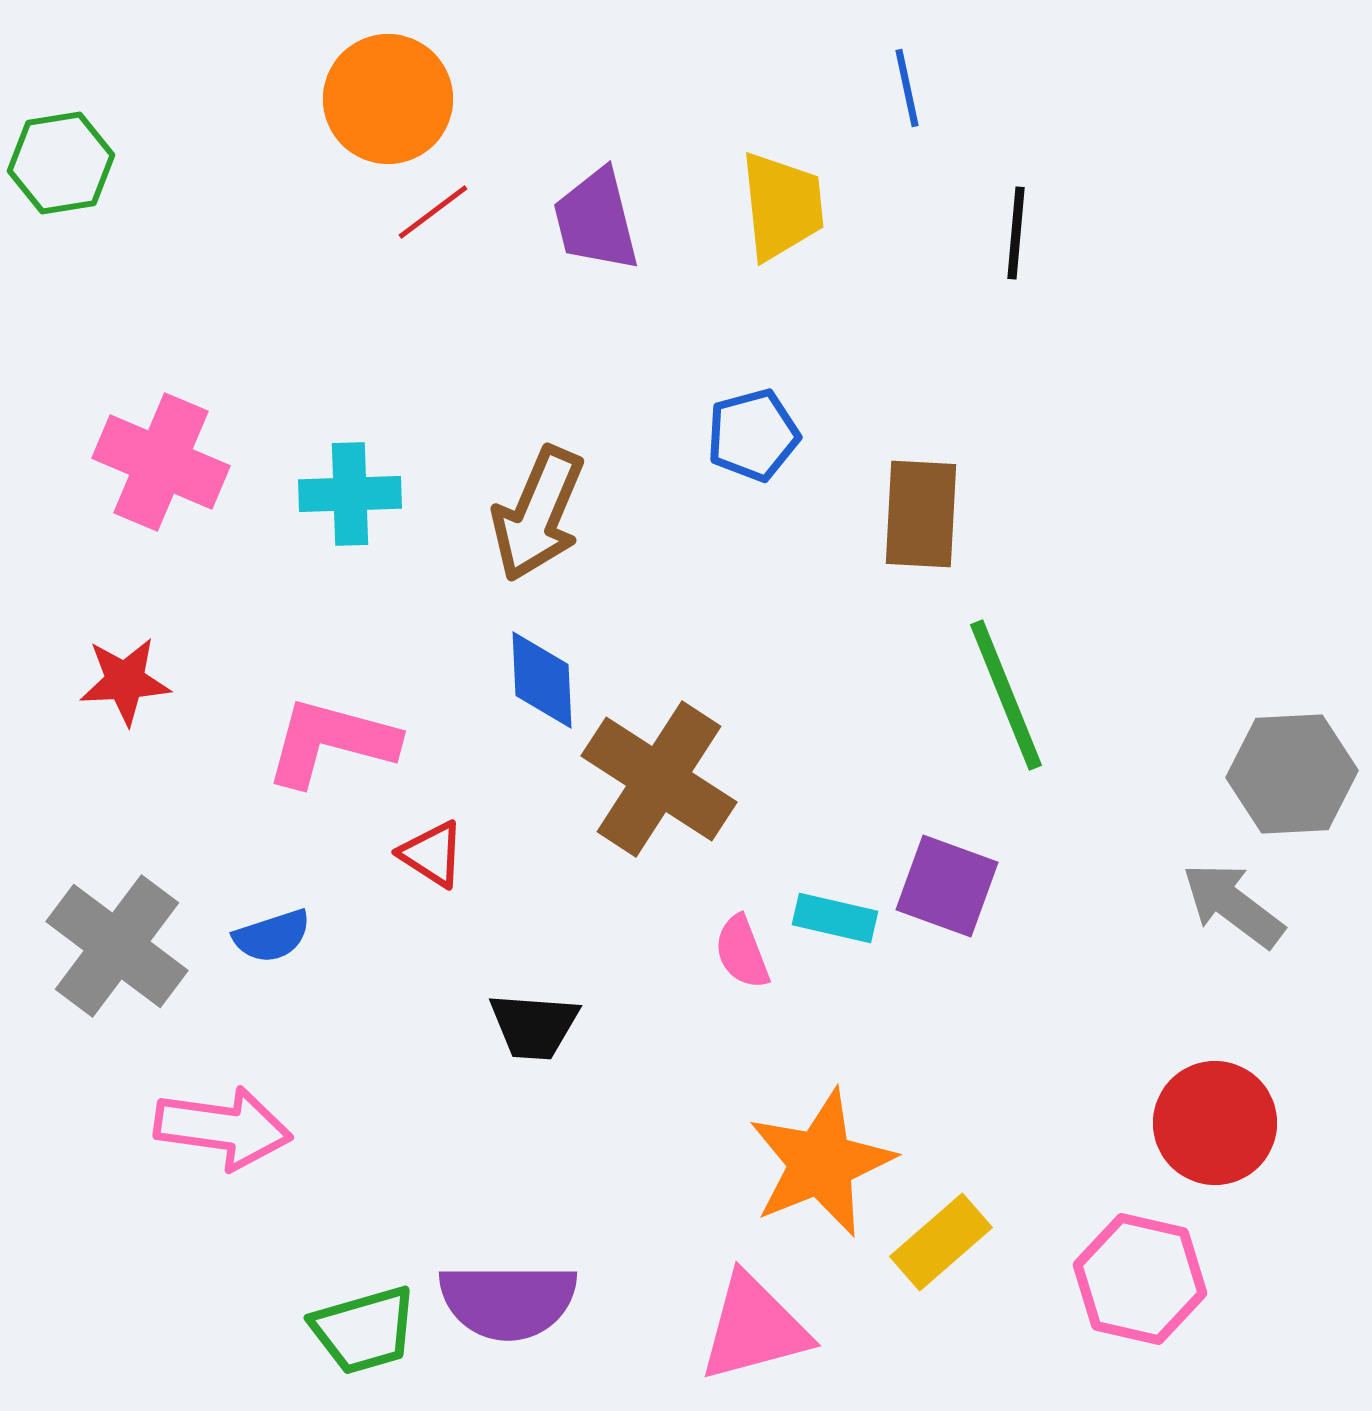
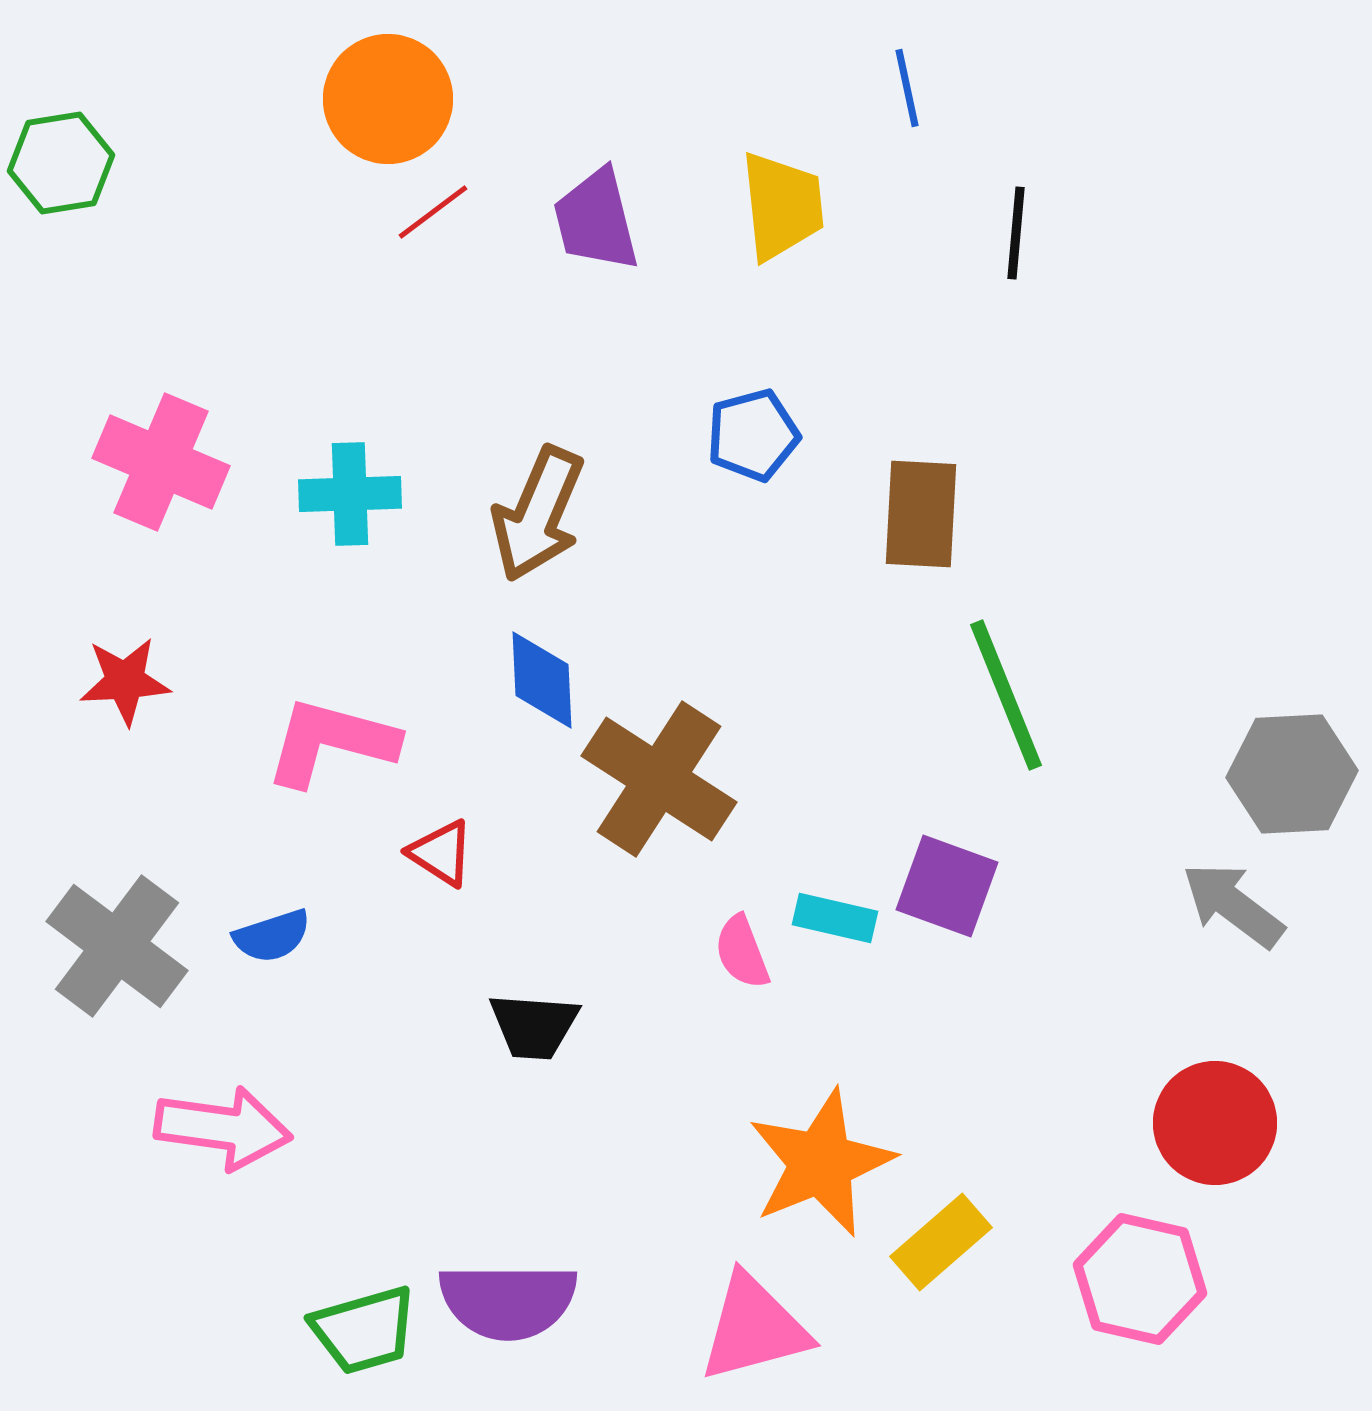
red triangle: moved 9 px right, 1 px up
